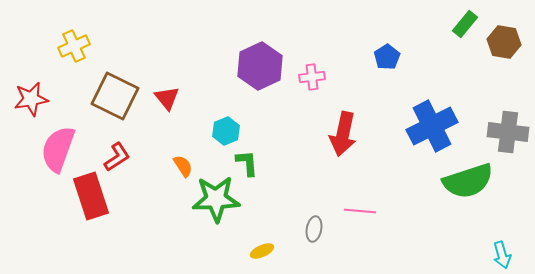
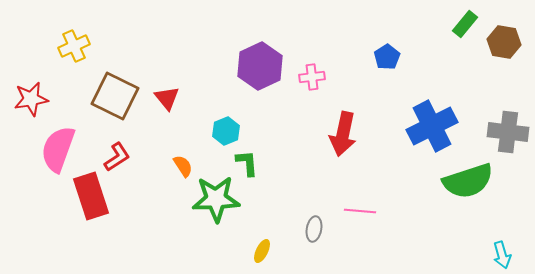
yellow ellipse: rotated 40 degrees counterclockwise
